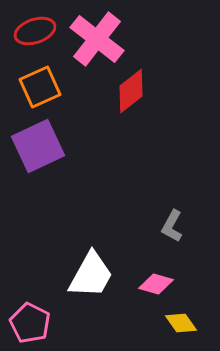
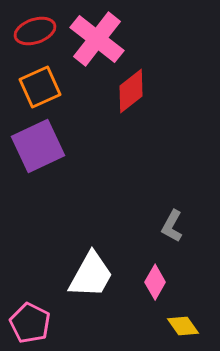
pink diamond: moved 1 px left, 2 px up; rotated 76 degrees counterclockwise
yellow diamond: moved 2 px right, 3 px down
